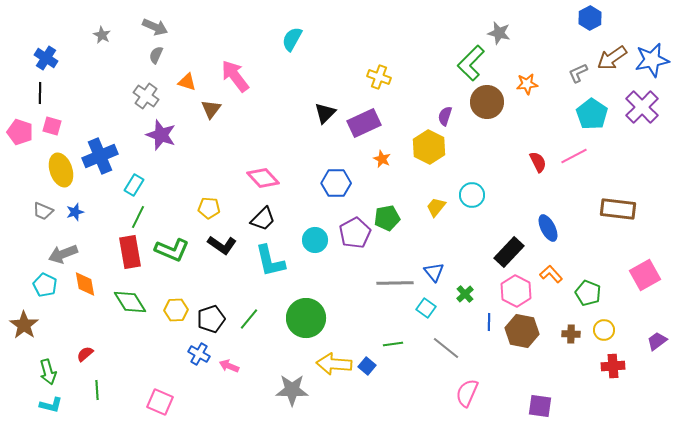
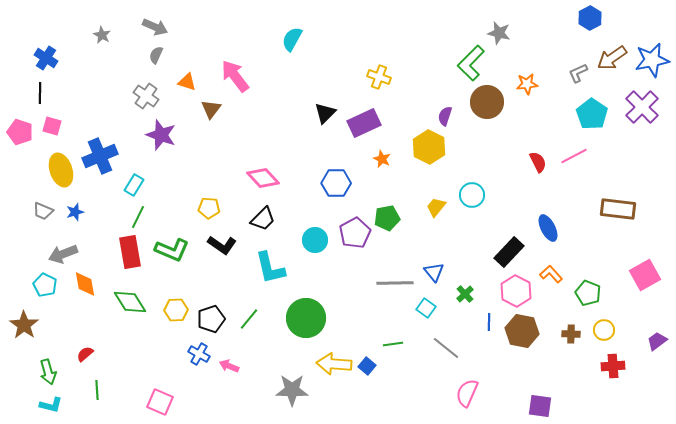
cyan L-shape at (270, 261): moved 7 px down
